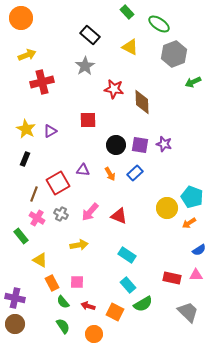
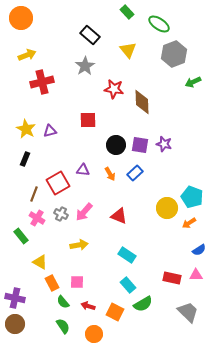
yellow triangle at (130, 47): moved 2 px left, 3 px down; rotated 24 degrees clockwise
purple triangle at (50, 131): rotated 16 degrees clockwise
pink arrow at (90, 212): moved 6 px left
yellow triangle at (40, 260): moved 2 px down
